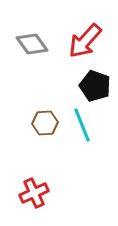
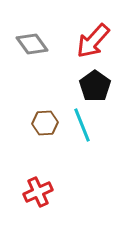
red arrow: moved 8 px right
black pentagon: rotated 16 degrees clockwise
red cross: moved 4 px right, 1 px up
